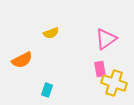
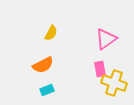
yellow semicircle: rotated 42 degrees counterclockwise
orange semicircle: moved 21 px right, 5 px down
cyan rectangle: rotated 48 degrees clockwise
